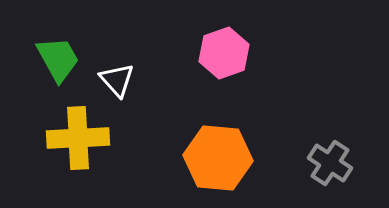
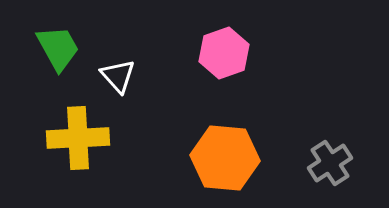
green trapezoid: moved 11 px up
white triangle: moved 1 px right, 4 px up
orange hexagon: moved 7 px right
gray cross: rotated 24 degrees clockwise
